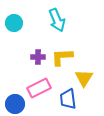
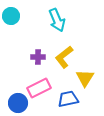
cyan circle: moved 3 px left, 7 px up
yellow L-shape: moved 2 px right; rotated 35 degrees counterclockwise
yellow triangle: moved 1 px right
blue trapezoid: rotated 85 degrees clockwise
blue circle: moved 3 px right, 1 px up
